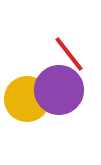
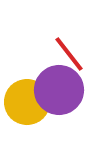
yellow circle: moved 3 px down
